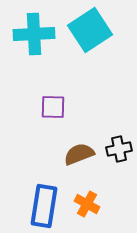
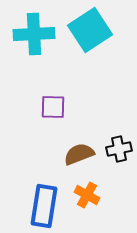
orange cross: moved 9 px up
